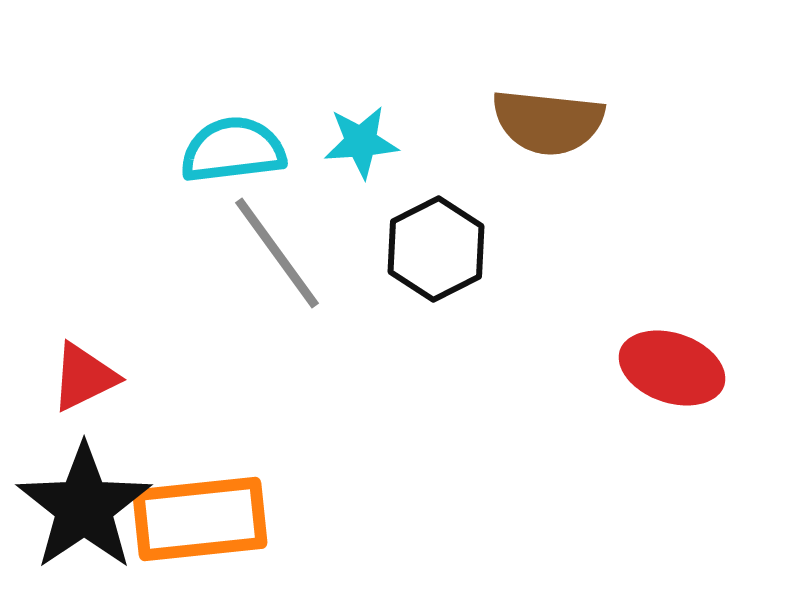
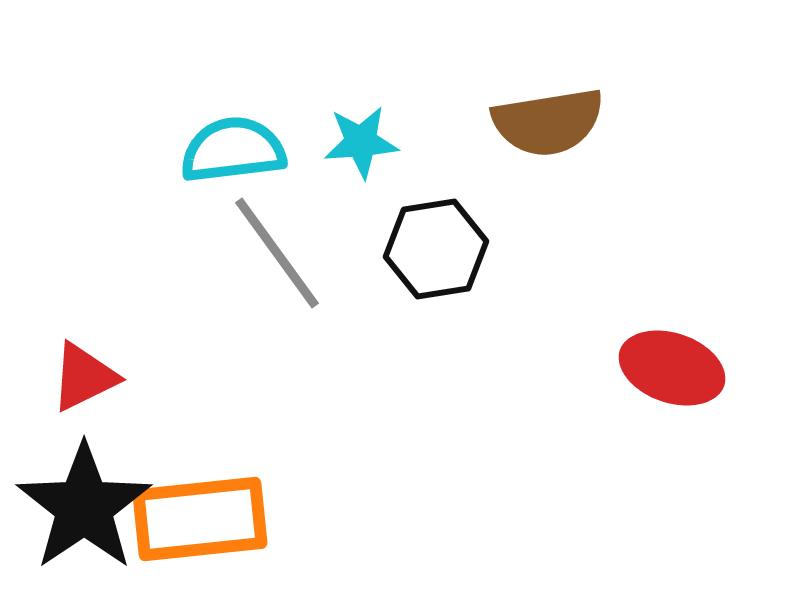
brown semicircle: rotated 15 degrees counterclockwise
black hexagon: rotated 18 degrees clockwise
